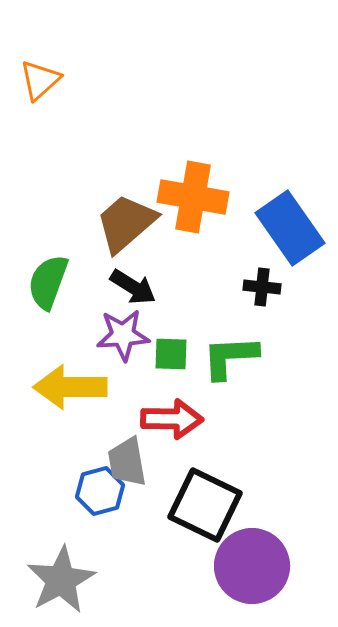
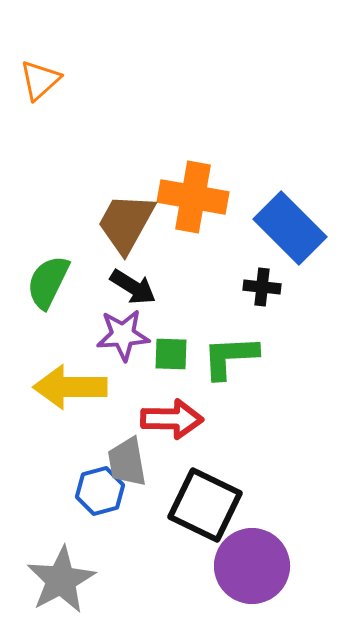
brown trapezoid: rotated 20 degrees counterclockwise
blue rectangle: rotated 10 degrees counterclockwise
green semicircle: rotated 6 degrees clockwise
